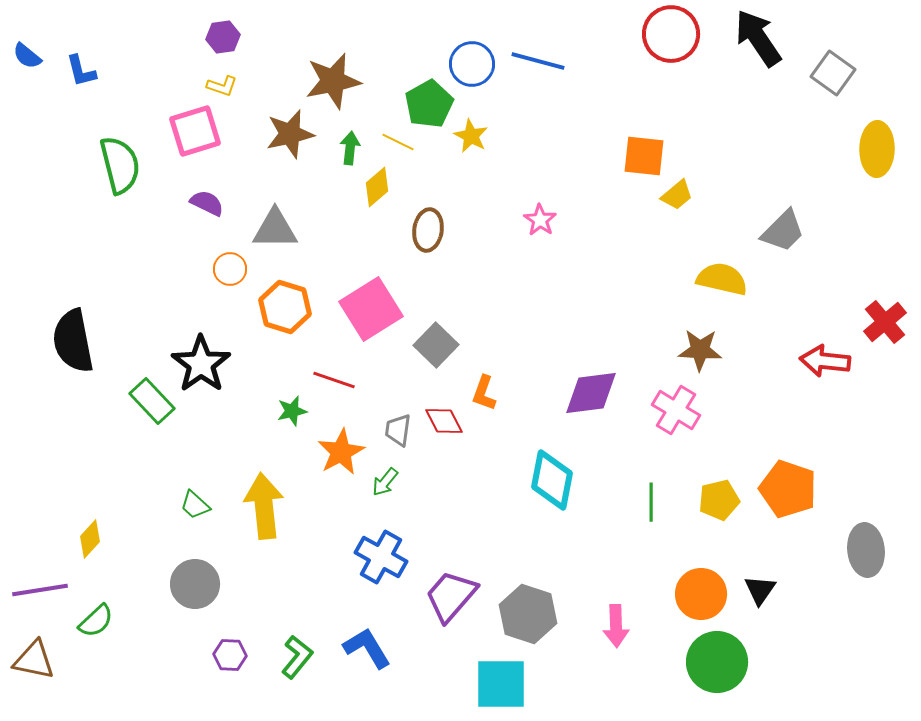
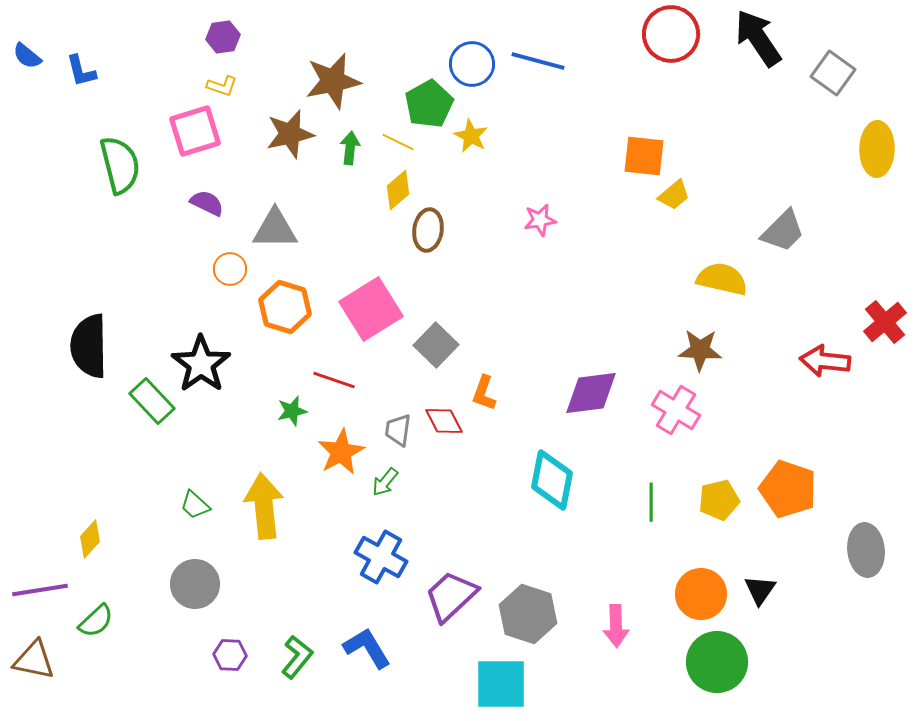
yellow diamond at (377, 187): moved 21 px right, 3 px down
yellow trapezoid at (677, 195): moved 3 px left
pink star at (540, 220): rotated 28 degrees clockwise
black semicircle at (73, 341): moved 16 px right, 5 px down; rotated 10 degrees clockwise
purple trapezoid at (451, 596): rotated 6 degrees clockwise
